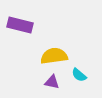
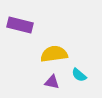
yellow semicircle: moved 2 px up
